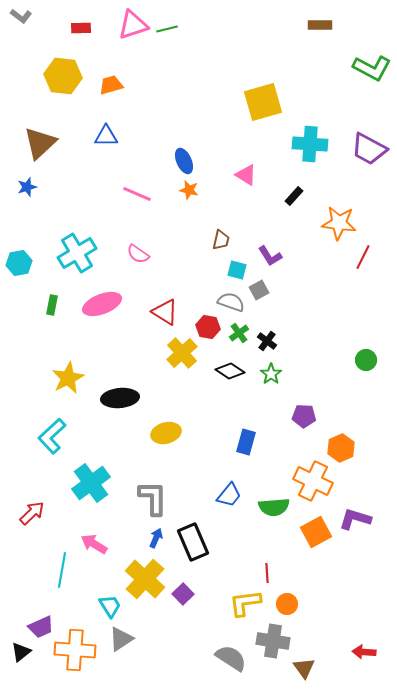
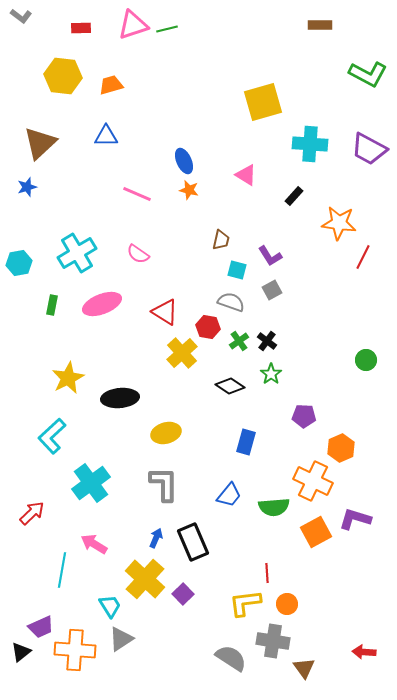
green L-shape at (372, 68): moved 4 px left, 6 px down
gray square at (259, 290): moved 13 px right
green cross at (239, 333): moved 8 px down
black diamond at (230, 371): moved 15 px down
gray L-shape at (153, 498): moved 11 px right, 14 px up
